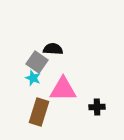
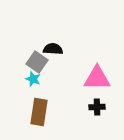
cyan star: moved 1 px down
pink triangle: moved 34 px right, 11 px up
brown rectangle: rotated 8 degrees counterclockwise
